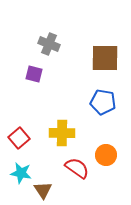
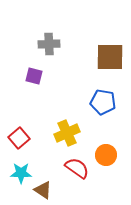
gray cross: rotated 25 degrees counterclockwise
brown square: moved 5 px right, 1 px up
purple square: moved 2 px down
yellow cross: moved 5 px right; rotated 25 degrees counterclockwise
cyan star: rotated 10 degrees counterclockwise
brown triangle: rotated 24 degrees counterclockwise
